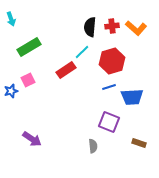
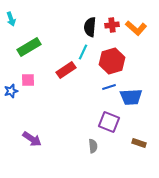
red cross: moved 1 px up
cyan line: moved 1 px right; rotated 21 degrees counterclockwise
pink square: rotated 24 degrees clockwise
blue trapezoid: moved 1 px left
